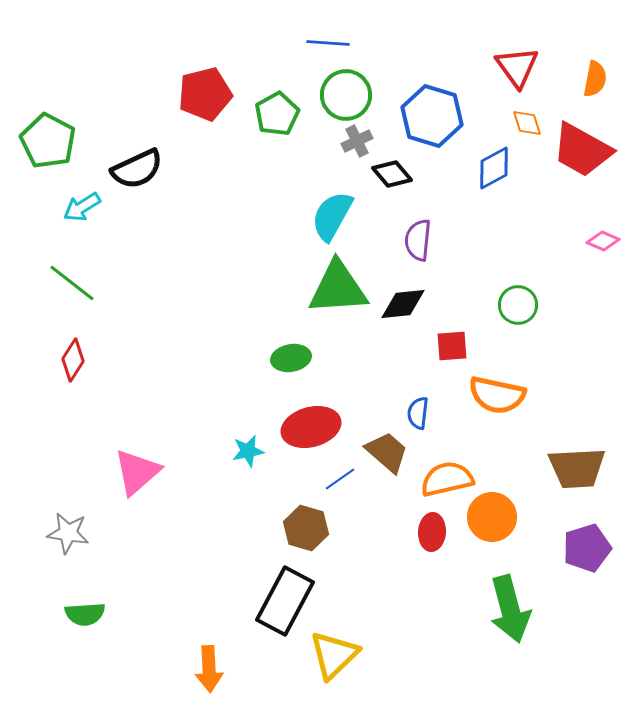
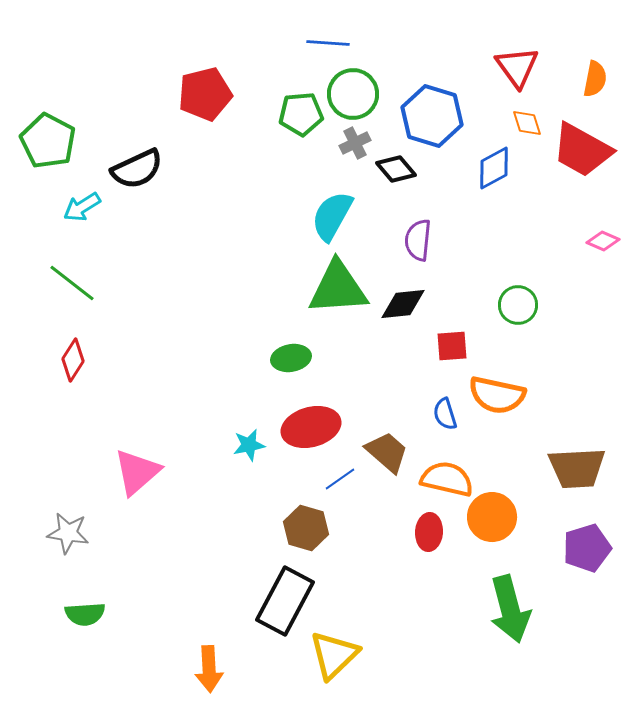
green circle at (346, 95): moved 7 px right, 1 px up
green pentagon at (277, 114): moved 24 px right; rotated 24 degrees clockwise
gray cross at (357, 141): moved 2 px left, 2 px down
black diamond at (392, 174): moved 4 px right, 5 px up
blue semicircle at (418, 413): moved 27 px right, 1 px down; rotated 24 degrees counterclockwise
cyan star at (248, 451): moved 1 px right, 6 px up
orange semicircle at (447, 479): rotated 26 degrees clockwise
red ellipse at (432, 532): moved 3 px left
